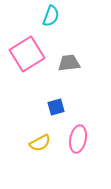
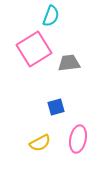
pink square: moved 7 px right, 5 px up
